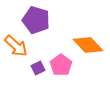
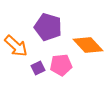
purple pentagon: moved 12 px right, 7 px down
pink pentagon: rotated 30 degrees clockwise
